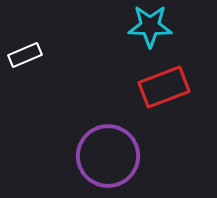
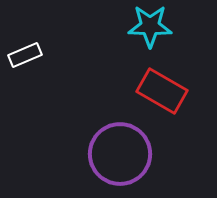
red rectangle: moved 2 px left, 4 px down; rotated 51 degrees clockwise
purple circle: moved 12 px right, 2 px up
